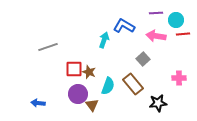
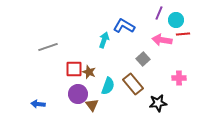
purple line: moved 3 px right; rotated 64 degrees counterclockwise
pink arrow: moved 6 px right, 4 px down
blue arrow: moved 1 px down
